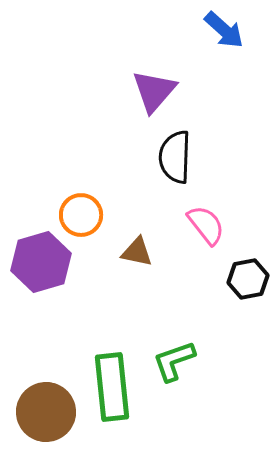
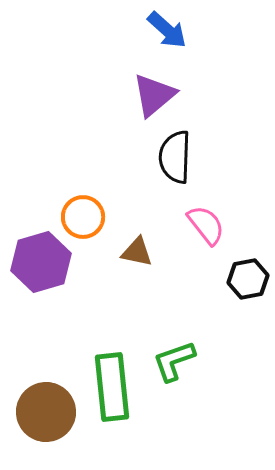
blue arrow: moved 57 px left
purple triangle: moved 4 px down; rotated 9 degrees clockwise
orange circle: moved 2 px right, 2 px down
